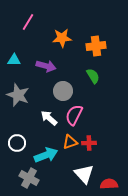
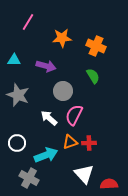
orange cross: rotated 30 degrees clockwise
